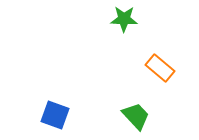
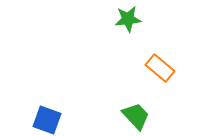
green star: moved 4 px right; rotated 8 degrees counterclockwise
blue square: moved 8 px left, 5 px down
